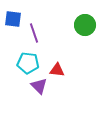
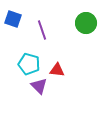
blue square: rotated 12 degrees clockwise
green circle: moved 1 px right, 2 px up
purple line: moved 8 px right, 3 px up
cyan pentagon: moved 1 px right, 1 px down; rotated 10 degrees clockwise
